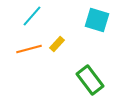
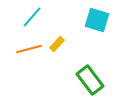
cyan line: moved 1 px down
